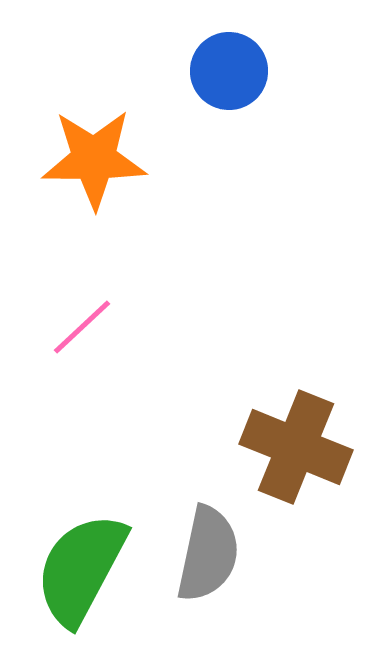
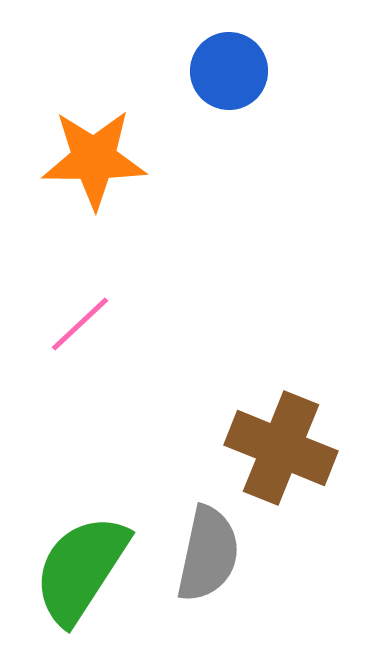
pink line: moved 2 px left, 3 px up
brown cross: moved 15 px left, 1 px down
green semicircle: rotated 5 degrees clockwise
